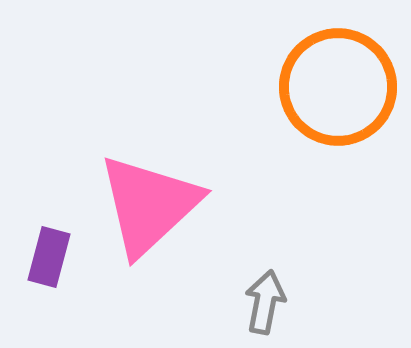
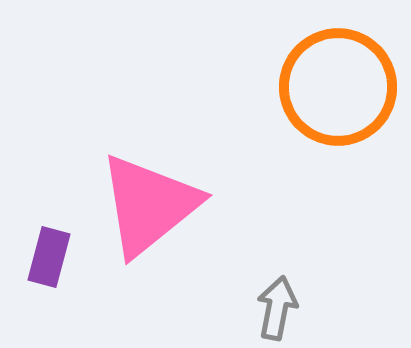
pink triangle: rotated 4 degrees clockwise
gray arrow: moved 12 px right, 6 px down
